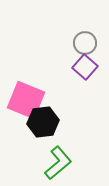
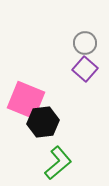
purple square: moved 2 px down
